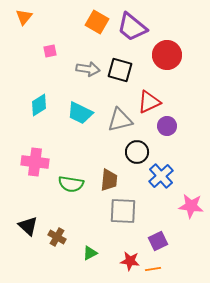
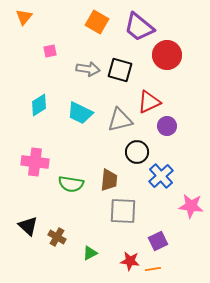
purple trapezoid: moved 7 px right
